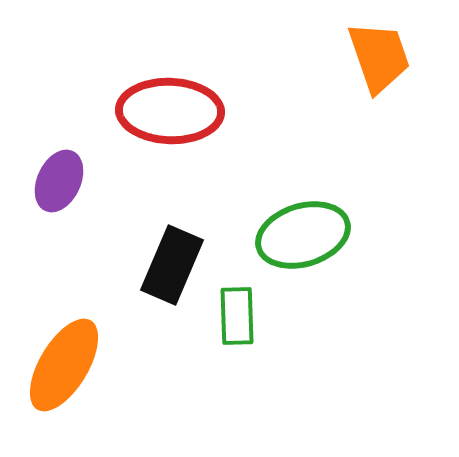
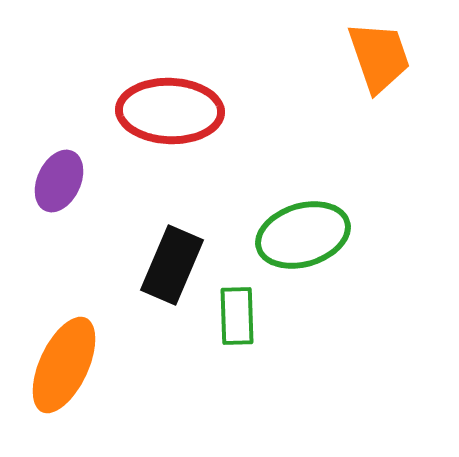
orange ellipse: rotated 6 degrees counterclockwise
